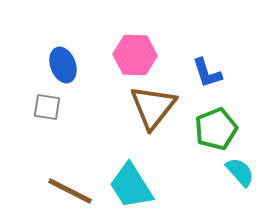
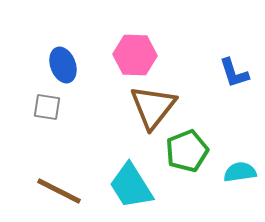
blue L-shape: moved 27 px right
green pentagon: moved 29 px left, 22 px down
cyan semicircle: rotated 56 degrees counterclockwise
brown line: moved 11 px left
